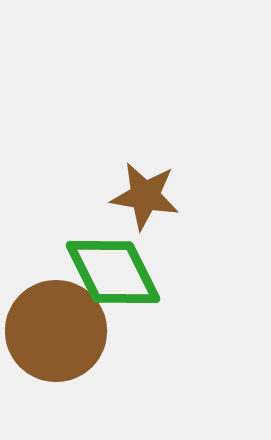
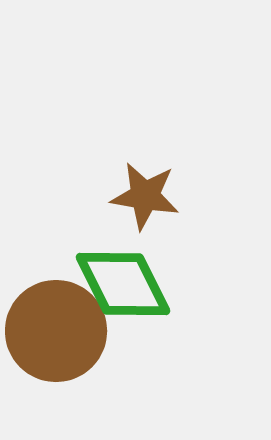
green diamond: moved 10 px right, 12 px down
